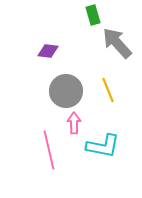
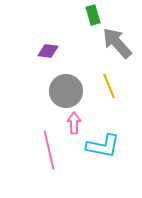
yellow line: moved 1 px right, 4 px up
